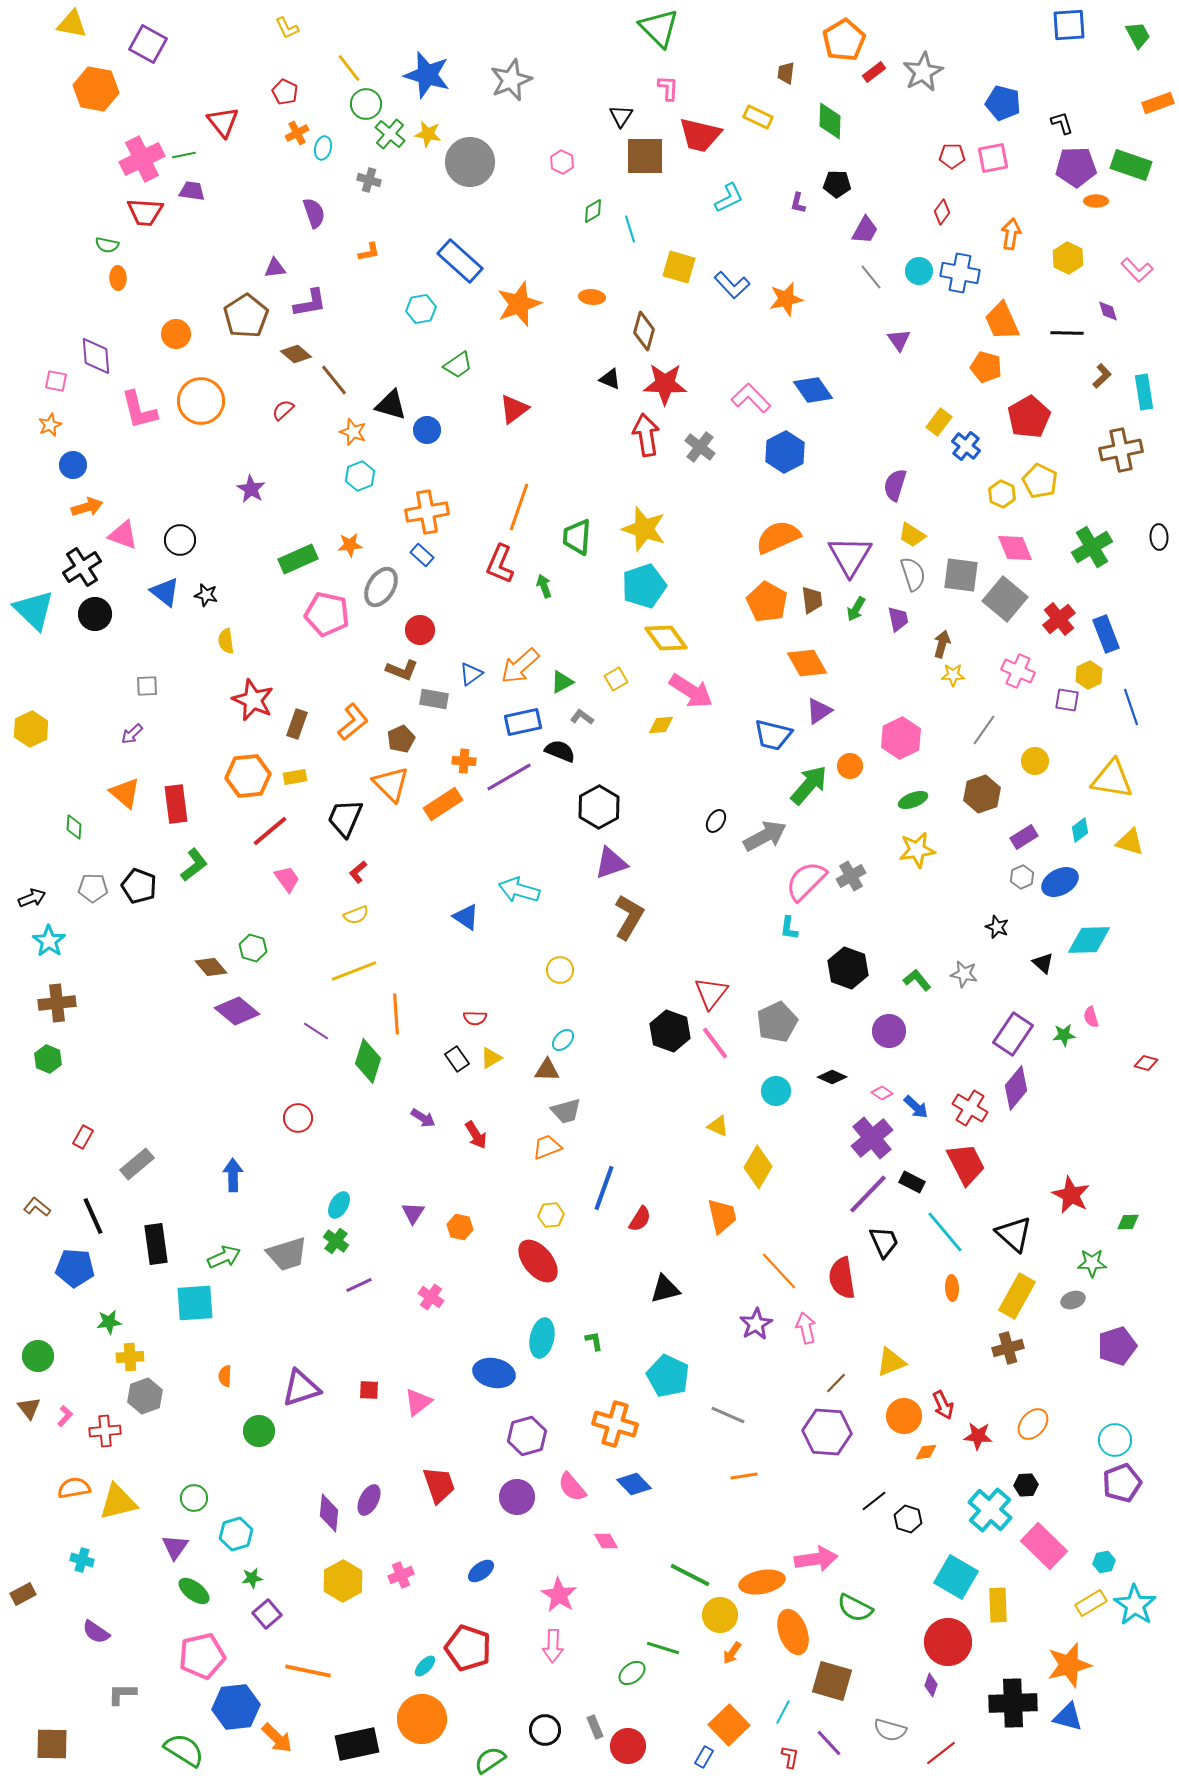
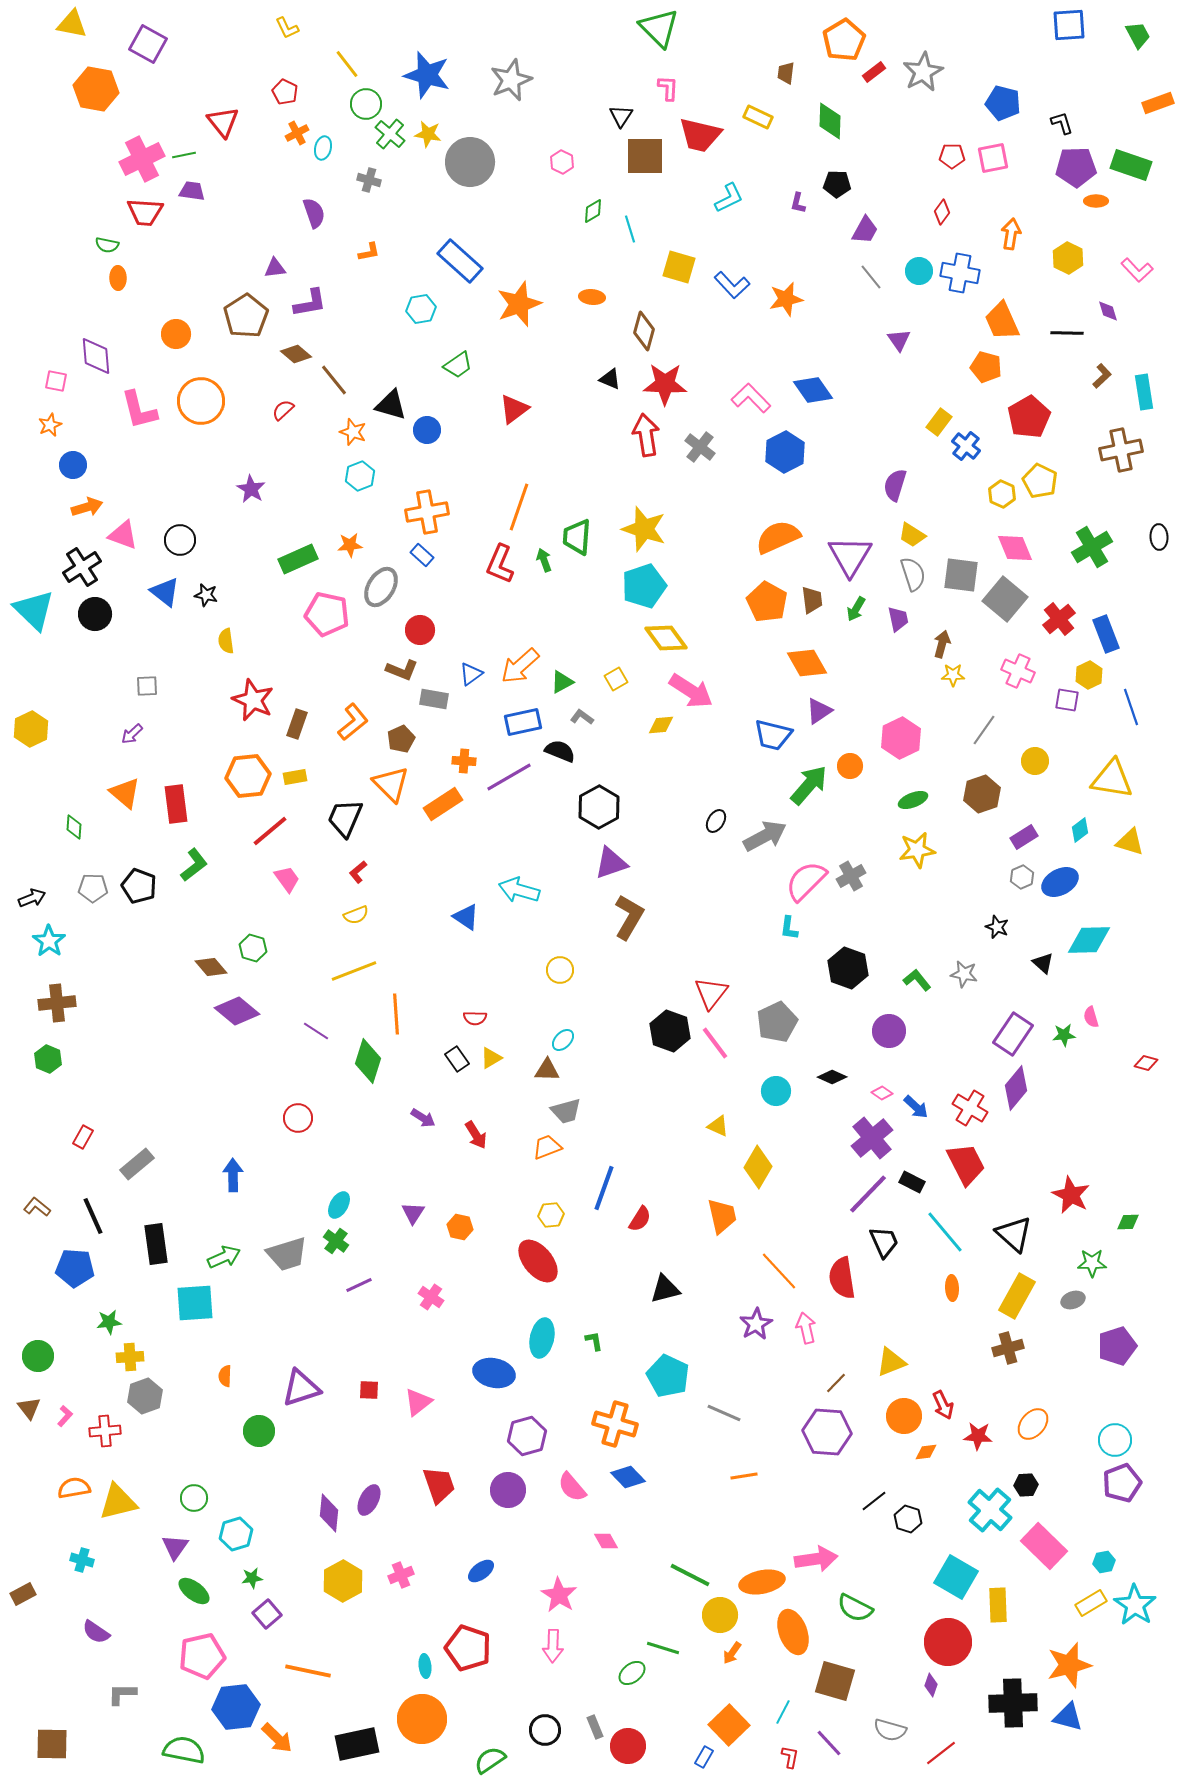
yellow line at (349, 68): moved 2 px left, 4 px up
green arrow at (544, 586): moved 26 px up
gray line at (728, 1415): moved 4 px left, 2 px up
blue diamond at (634, 1484): moved 6 px left, 7 px up
purple circle at (517, 1497): moved 9 px left, 7 px up
cyan ellipse at (425, 1666): rotated 50 degrees counterclockwise
brown square at (832, 1681): moved 3 px right
green semicircle at (184, 1750): rotated 21 degrees counterclockwise
